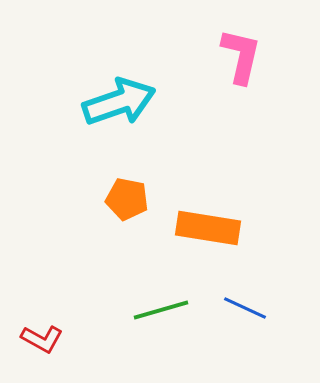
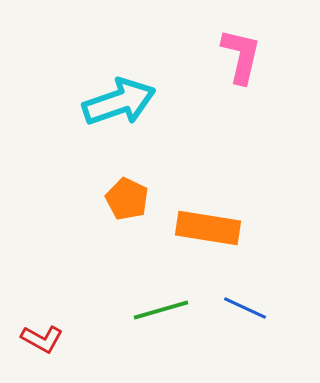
orange pentagon: rotated 15 degrees clockwise
